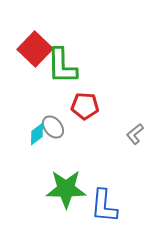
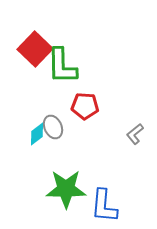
gray ellipse: rotated 15 degrees clockwise
